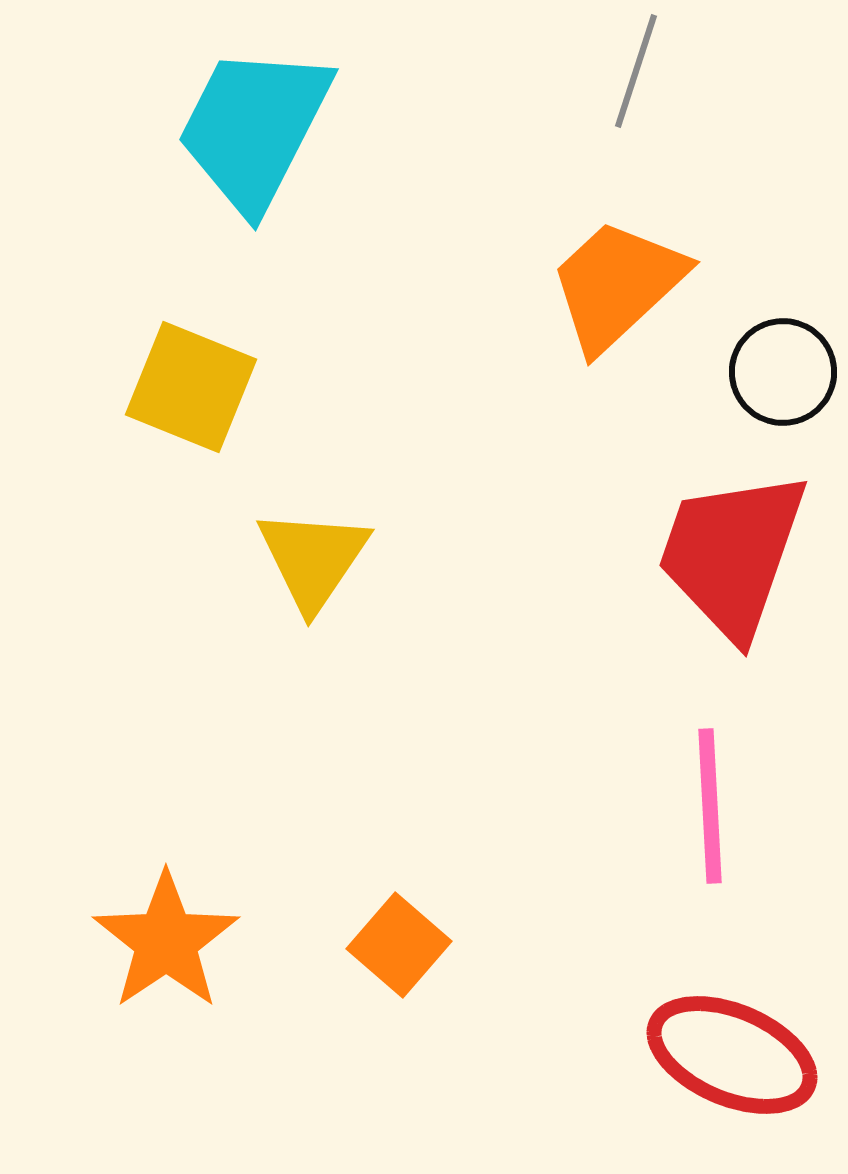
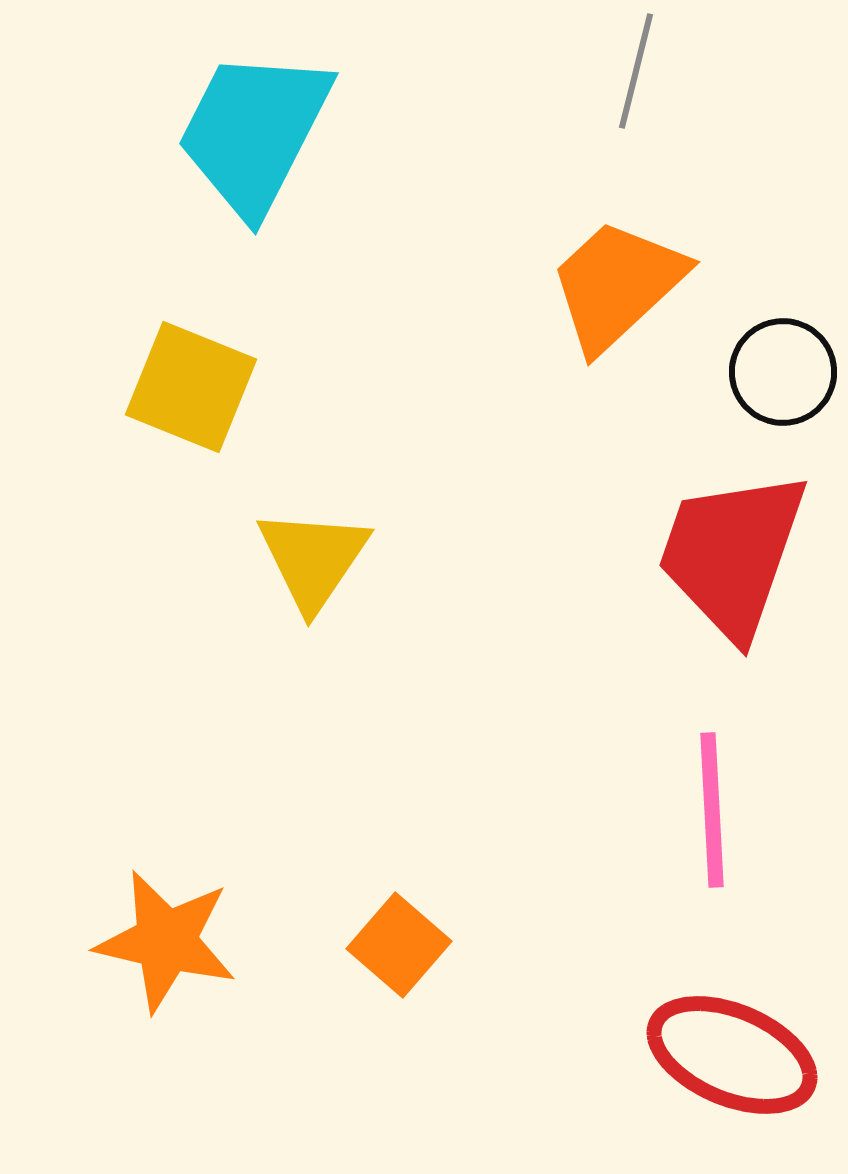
gray line: rotated 4 degrees counterclockwise
cyan trapezoid: moved 4 px down
pink line: moved 2 px right, 4 px down
orange star: rotated 25 degrees counterclockwise
